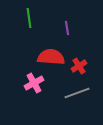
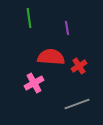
gray line: moved 11 px down
